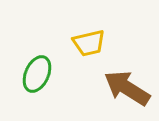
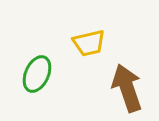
brown arrow: rotated 39 degrees clockwise
